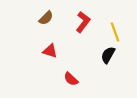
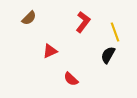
brown semicircle: moved 17 px left
red triangle: rotated 42 degrees counterclockwise
